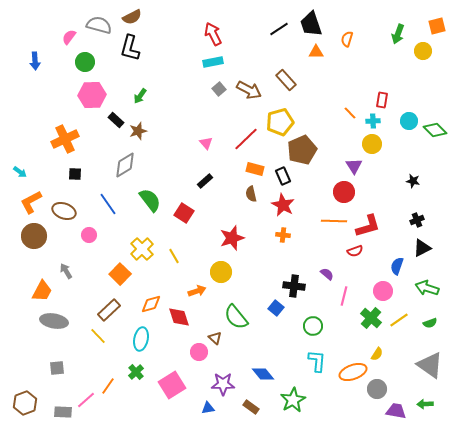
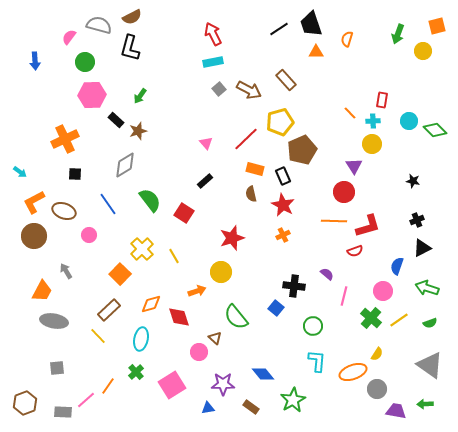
orange L-shape at (31, 202): moved 3 px right
orange cross at (283, 235): rotated 32 degrees counterclockwise
